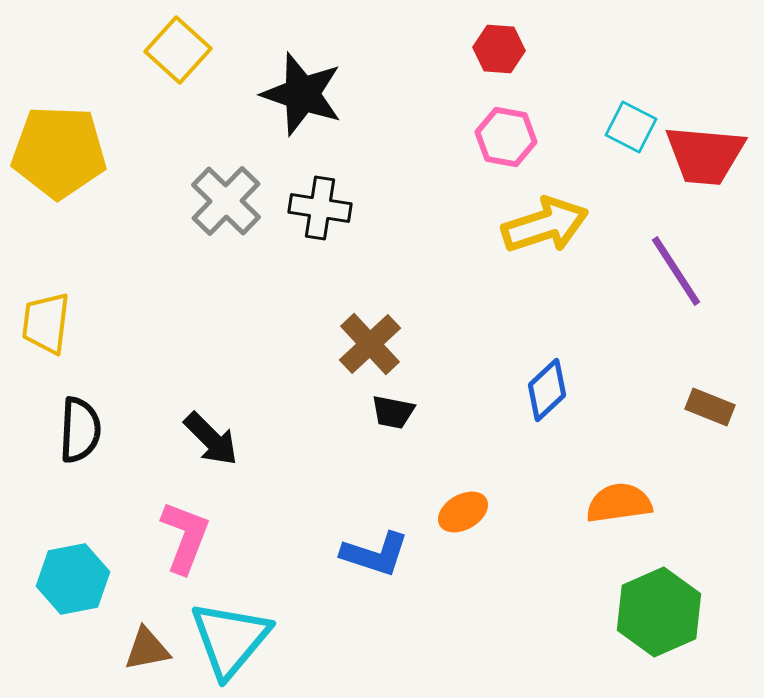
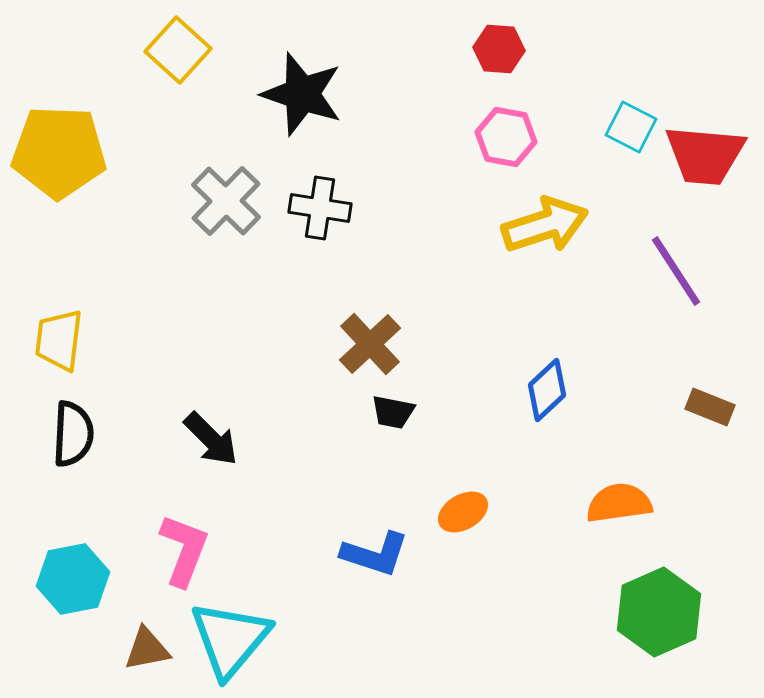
yellow trapezoid: moved 13 px right, 17 px down
black semicircle: moved 7 px left, 4 px down
pink L-shape: moved 1 px left, 13 px down
